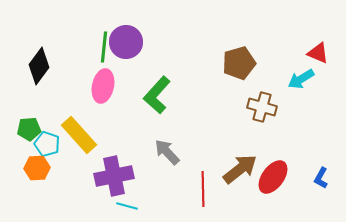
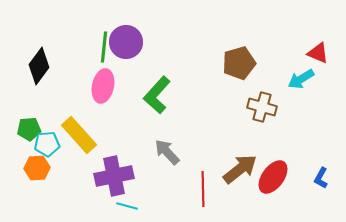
cyan pentagon: rotated 25 degrees counterclockwise
